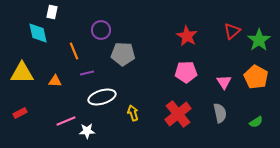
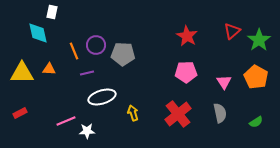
purple circle: moved 5 px left, 15 px down
orange triangle: moved 6 px left, 12 px up
